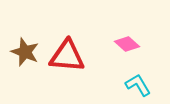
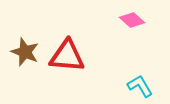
pink diamond: moved 5 px right, 24 px up
cyan L-shape: moved 2 px right, 1 px down
